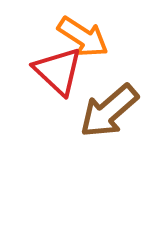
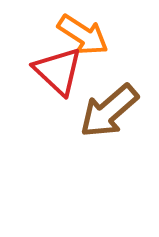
orange arrow: moved 2 px up
